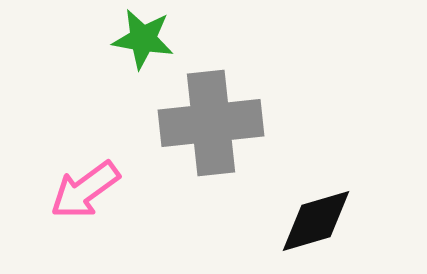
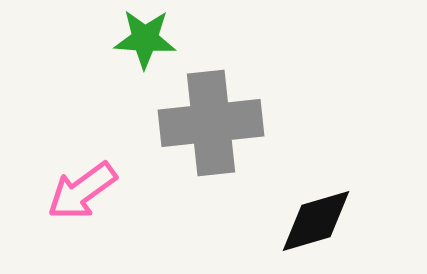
green star: moved 2 px right; rotated 6 degrees counterclockwise
pink arrow: moved 3 px left, 1 px down
